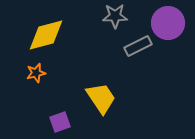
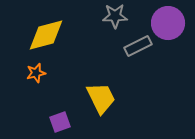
yellow trapezoid: rotated 8 degrees clockwise
